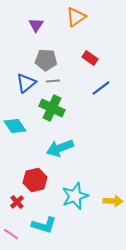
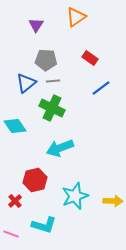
red cross: moved 2 px left, 1 px up
pink line: rotated 14 degrees counterclockwise
